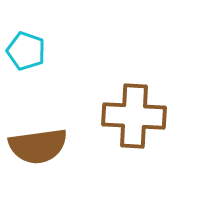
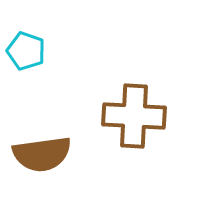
brown semicircle: moved 4 px right, 8 px down
